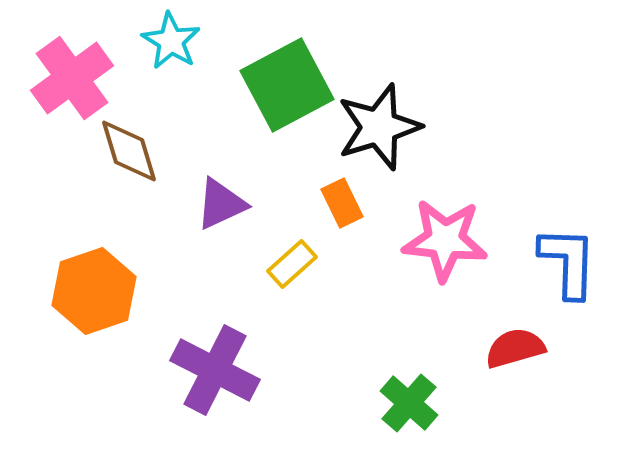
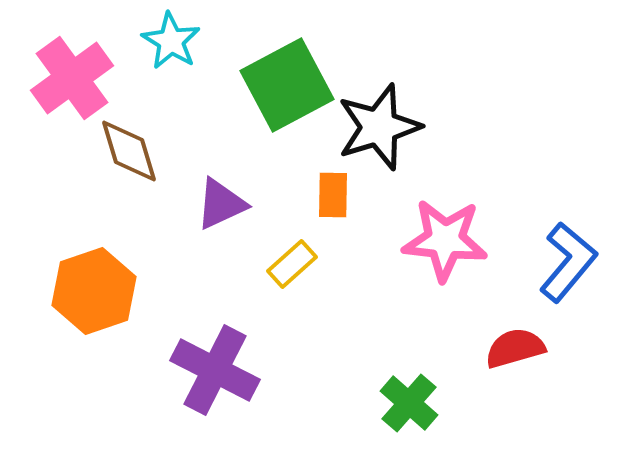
orange rectangle: moved 9 px left, 8 px up; rotated 27 degrees clockwise
blue L-shape: rotated 38 degrees clockwise
